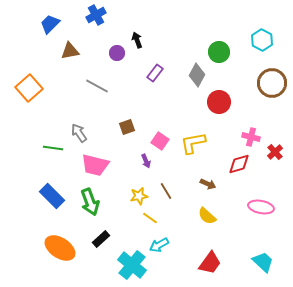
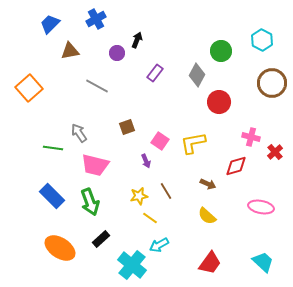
blue cross: moved 4 px down
black arrow: rotated 42 degrees clockwise
green circle: moved 2 px right, 1 px up
red diamond: moved 3 px left, 2 px down
